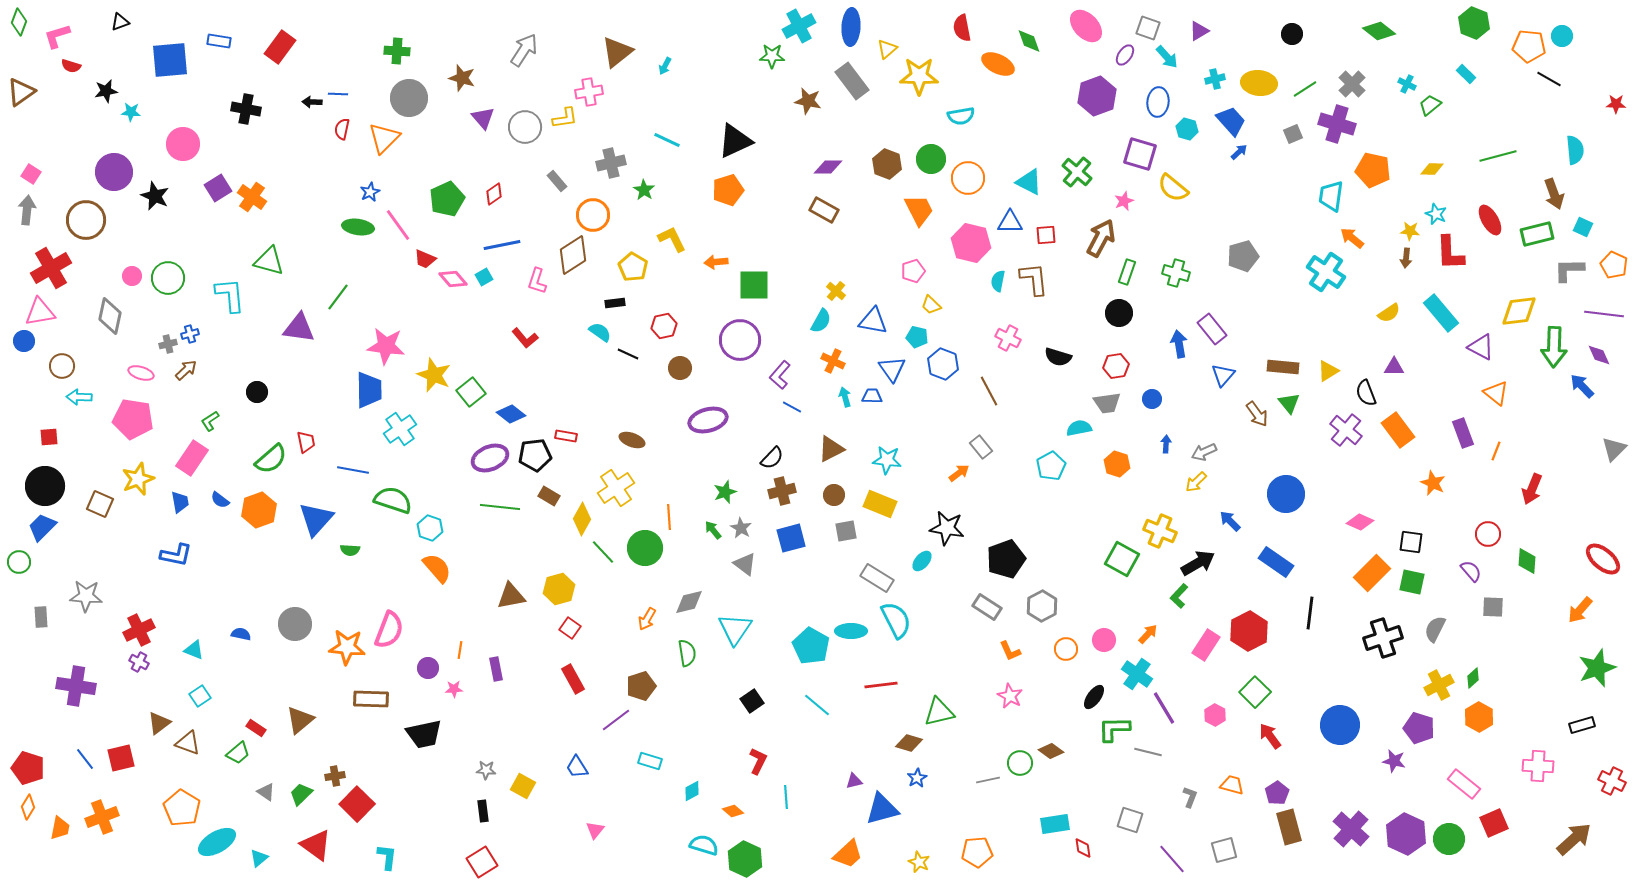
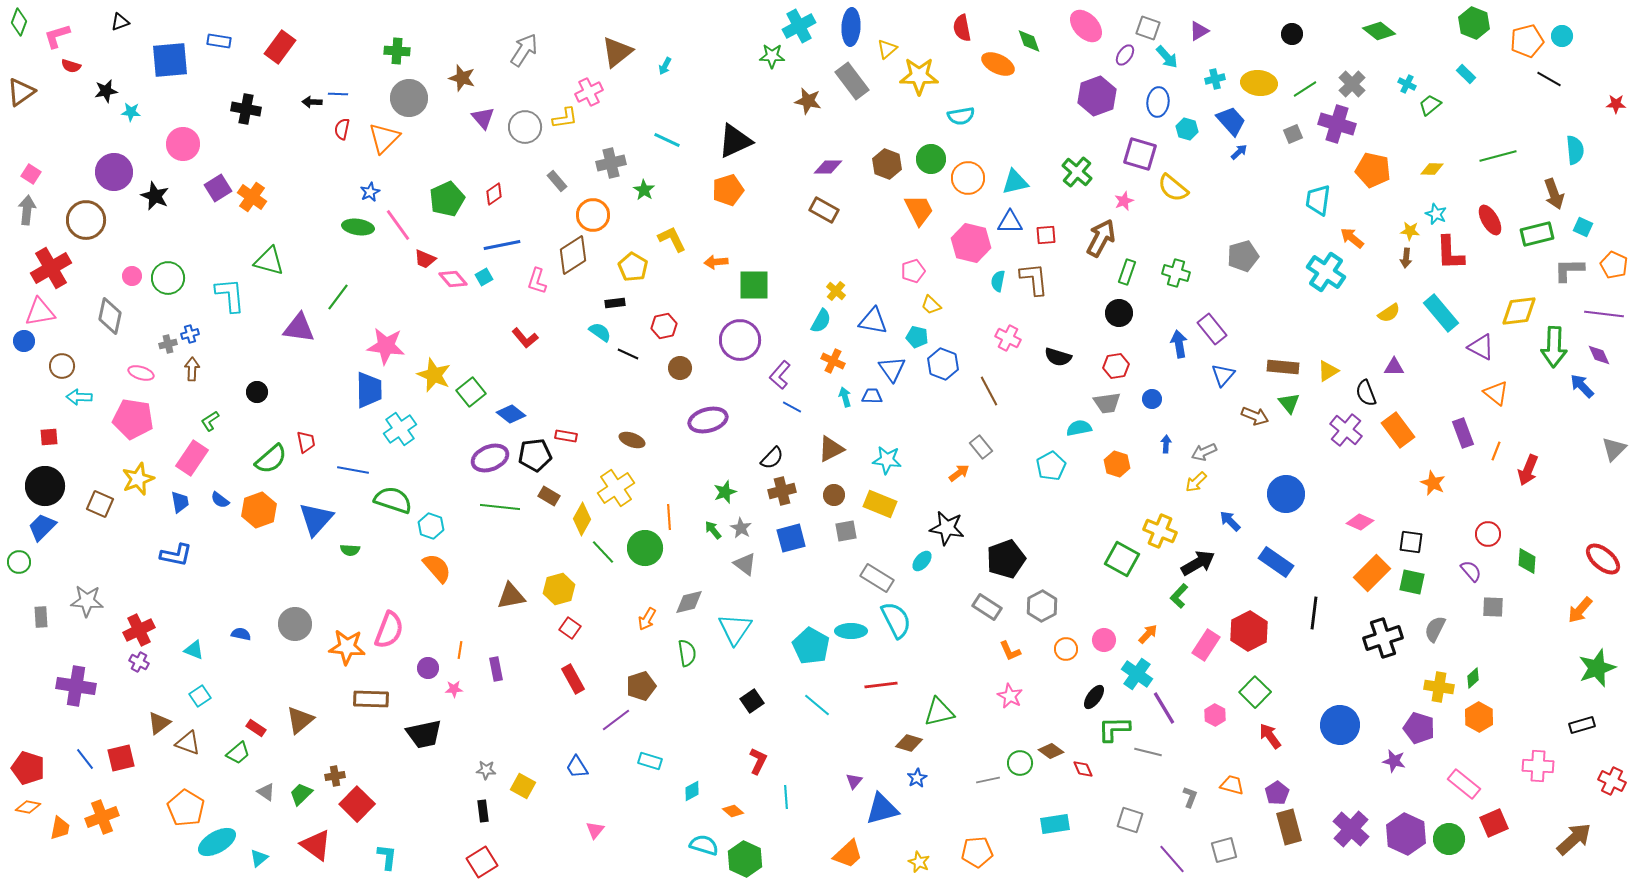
orange pentagon at (1529, 46): moved 2 px left, 5 px up; rotated 20 degrees counterclockwise
pink cross at (589, 92): rotated 16 degrees counterclockwise
cyan triangle at (1029, 182): moved 14 px left; rotated 40 degrees counterclockwise
cyan trapezoid at (1331, 196): moved 13 px left, 4 px down
brown arrow at (186, 370): moved 6 px right, 1 px up; rotated 45 degrees counterclockwise
brown arrow at (1257, 414): moved 2 px left, 2 px down; rotated 32 degrees counterclockwise
red arrow at (1532, 489): moved 4 px left, 19 px up
cyan hexagon at (430, 528): moved 1 px right, 2 px up
gray star at (86, 596): moved 1 px right, 5 px down
black line at (1310, 613): moved 4 px right
yellow cross at (1439, 685): moved 2 px down; rotated 36 degrees clockwise
purple triangle at (854, 781): rotated 36 degrees counterclockwise
orange diamond at (28, 807): rotated 70 degrees clockwise
orange pentagon at (182, 808): moved 4 px right
red diamond at (1083, 848): moved 79 px up; rotated 15 degrees counterclockwise
